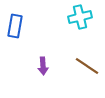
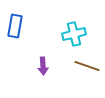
cyan cross: moved 6 px left, 17 px down
brown line: rotated 15 degrees counterclockwise
